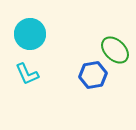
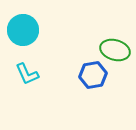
cyan circle: moved 7 px left, 4 px up
green ellipse: rotated 28 degrees counterclockwise
